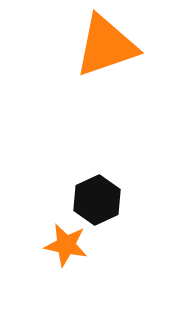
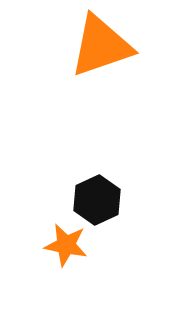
orange triangle: moved 5 px left
